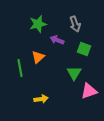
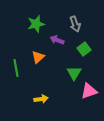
green star: moved 2 px left
green square: rotated 32 degrees clockwise
green line: moved 4 px left
